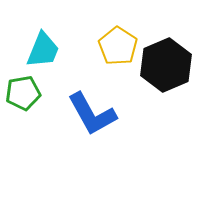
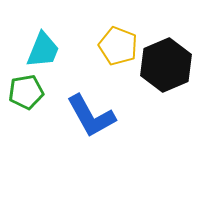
yellow pentagon: rotated 12 degrees counterclockwise
green pentagon: moved 3 px right, 1 px up
blue L-shape: moved 1 px left, 2 px down
